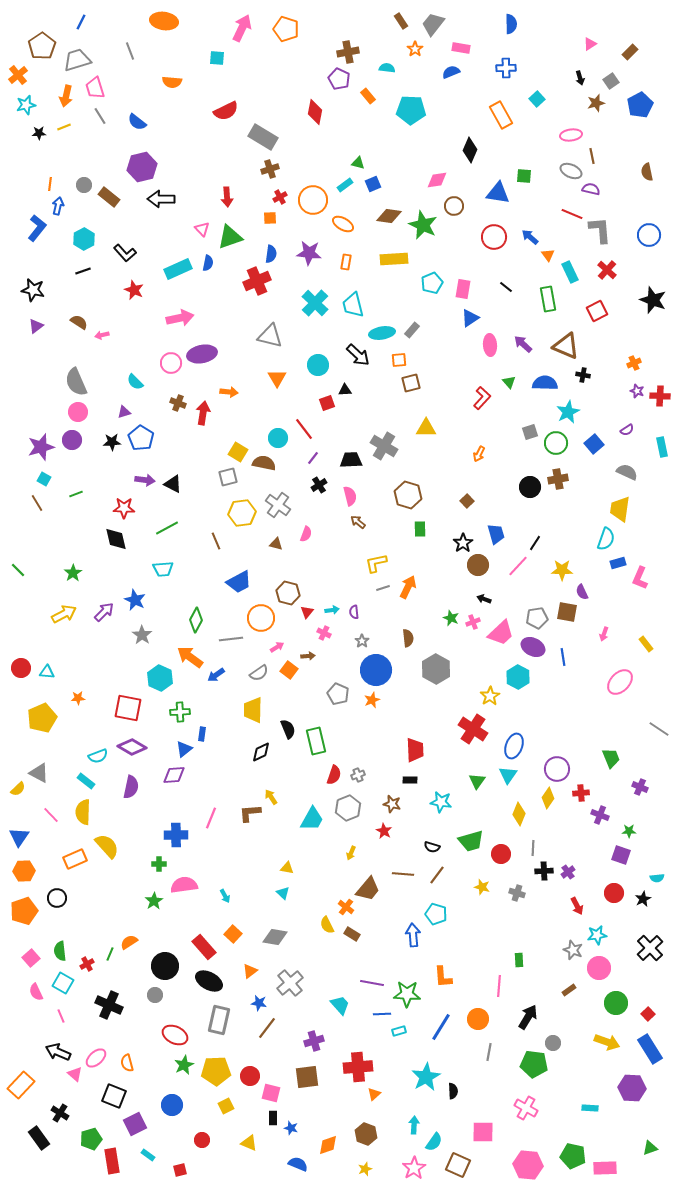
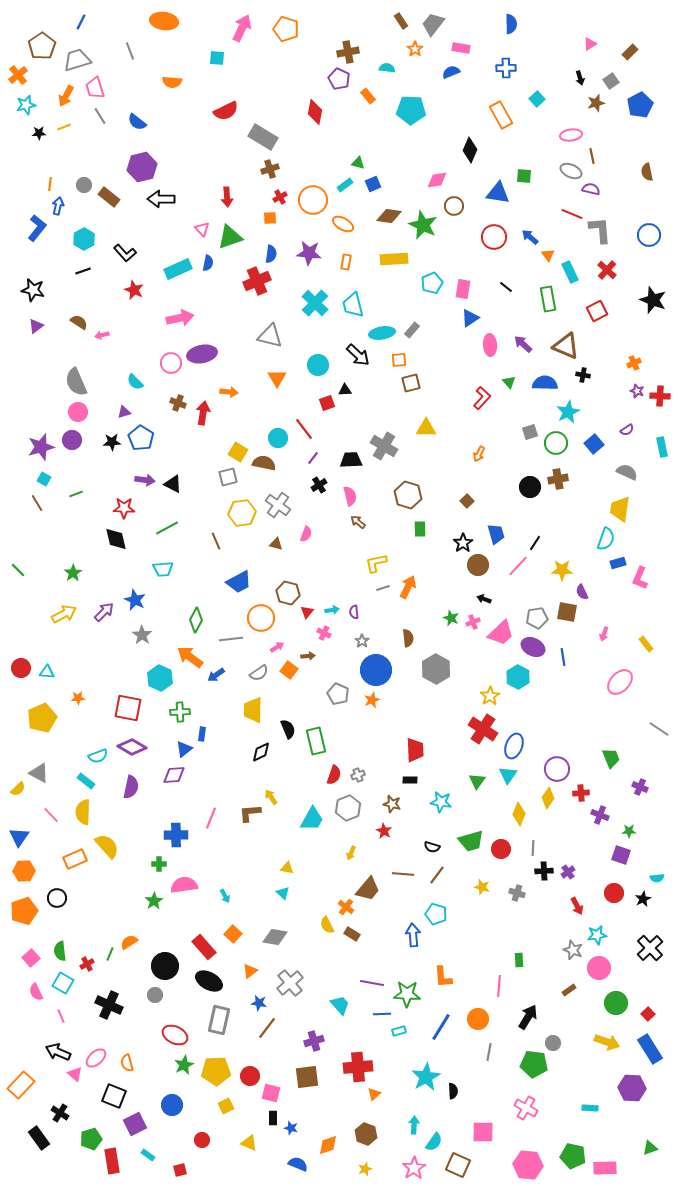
orange arrow at (66, 96): rotated 15 degrees clockwise
red cross at (473, 729): moved 10 px right
red circle at (501, 854): moved 5 px up
